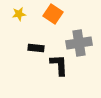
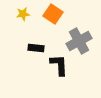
yellow star: moved 4 px right
gray cross: moved 2 px up; rotated 20 degrees counterclockwise
